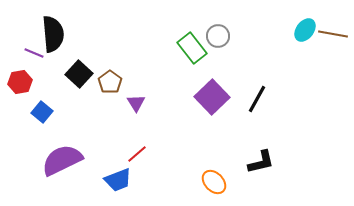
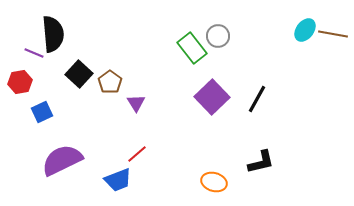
blue square: rotated 25 degrees clockwise
orange ellipse: rotated 30 degrees counterclockwise
